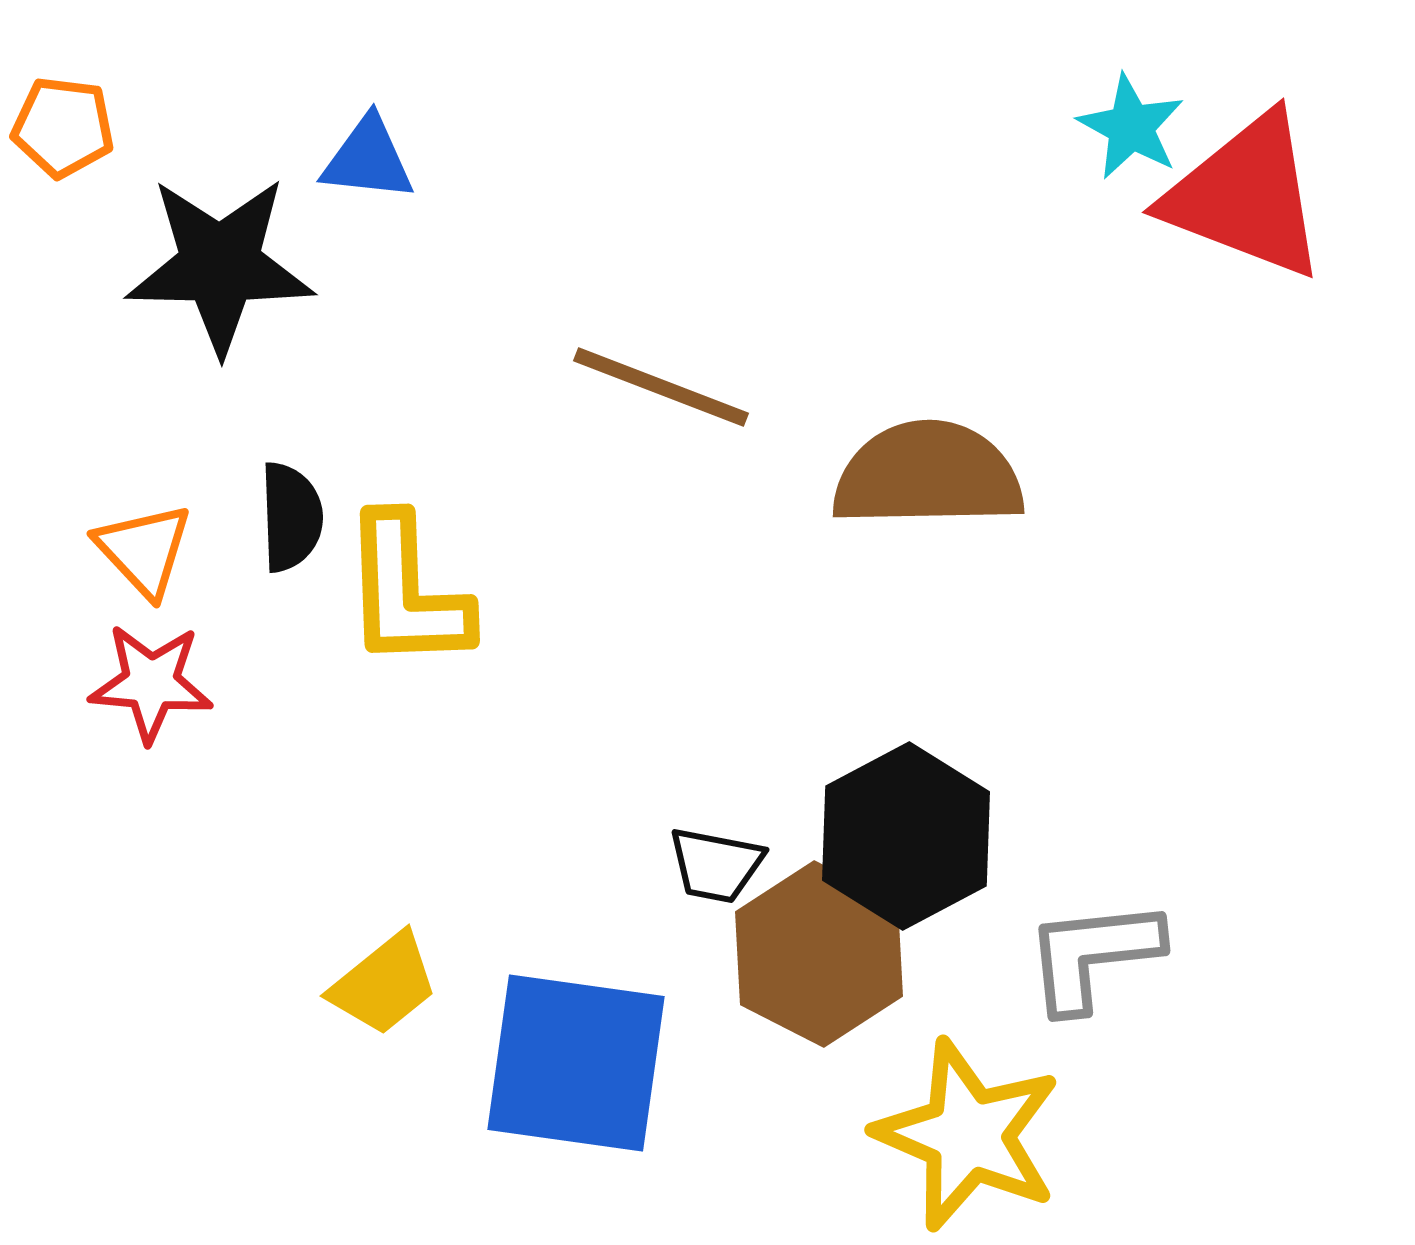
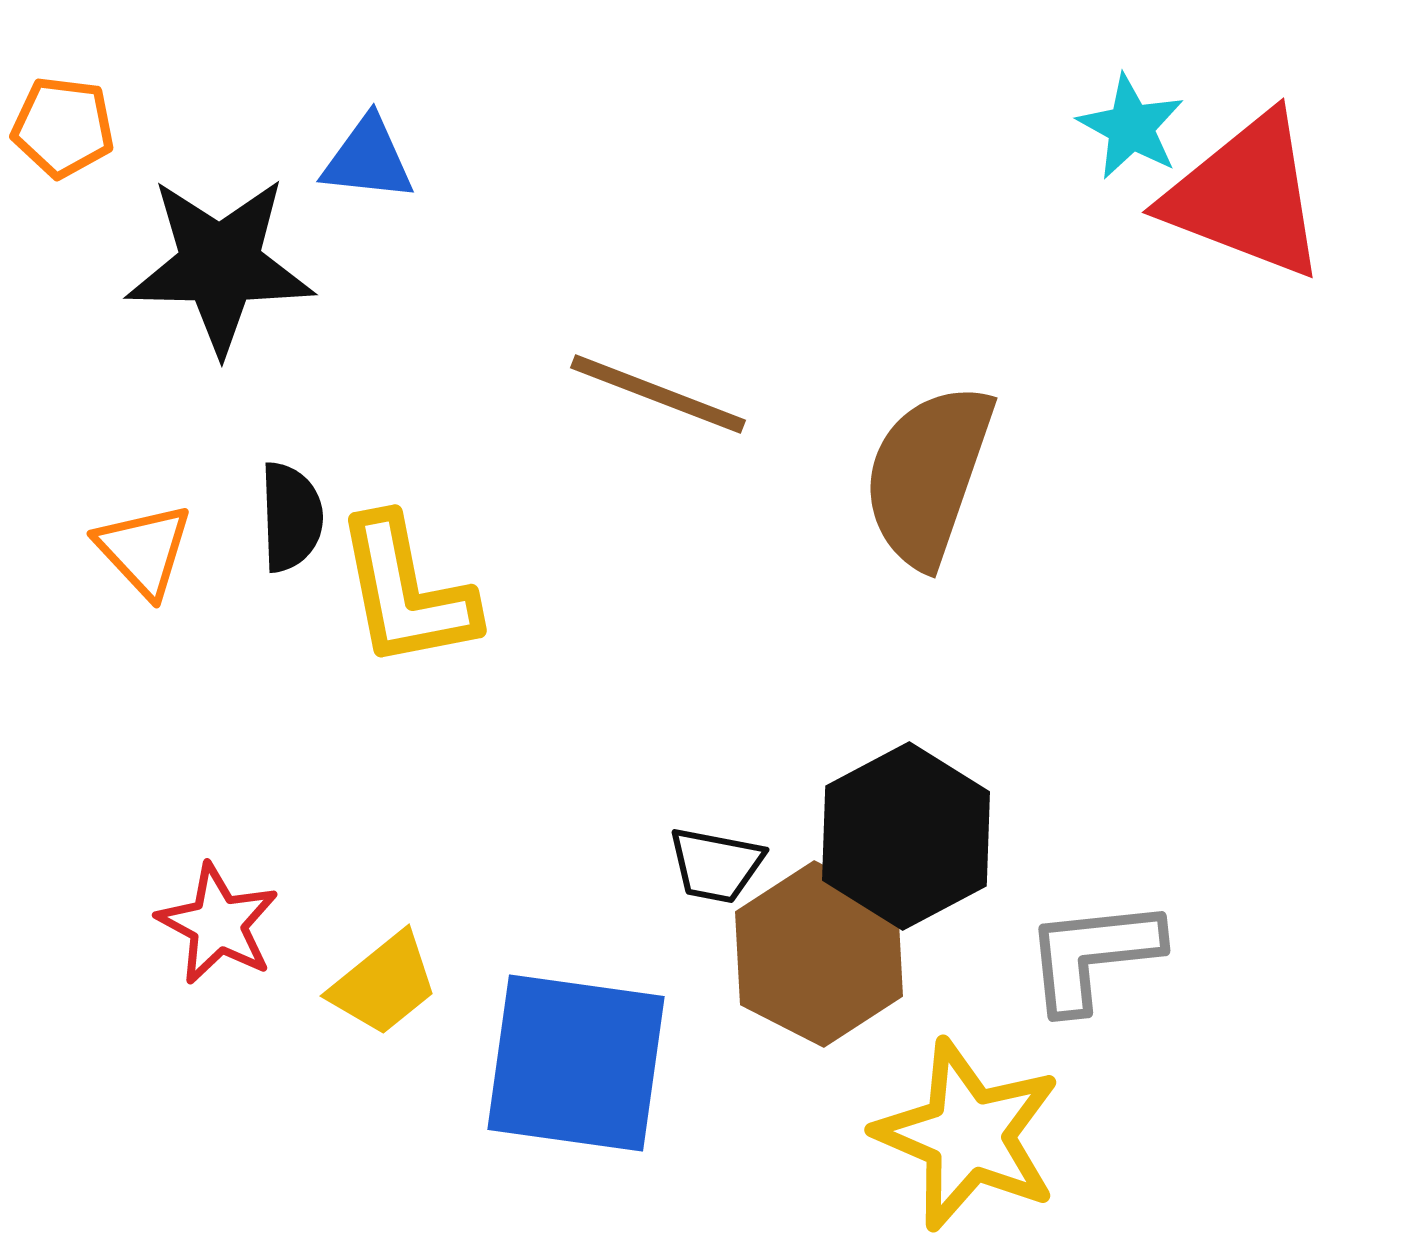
brown line: moved 3 px left, 7 px down
brown semicircle: rotated 70 degrees counterclockwise
yellow L-shape: rotated 9 degrees counterclockwise
red star: moved 67 px right, 241 px down; rotated 23 degrees clockwise
